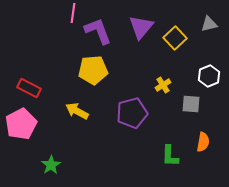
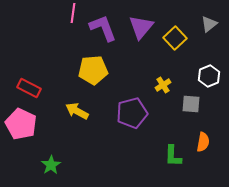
gray triangle: rotated 24 degrees counterclockwise
purple L-shape: moved 5 px right, 3 px up
pink pentagon: rotated 20 degrees counterclockwise
green L-shape: moved 3 px right
